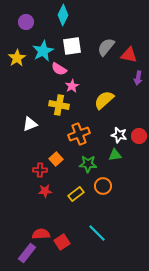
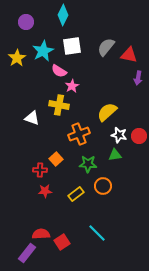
pink semicircle: moved 2 px down
yellow semicircle: moved 3 px right, 12 px down
white triangle: moved 2 px right, 6 px up; rotated 42 degrees clockwise
